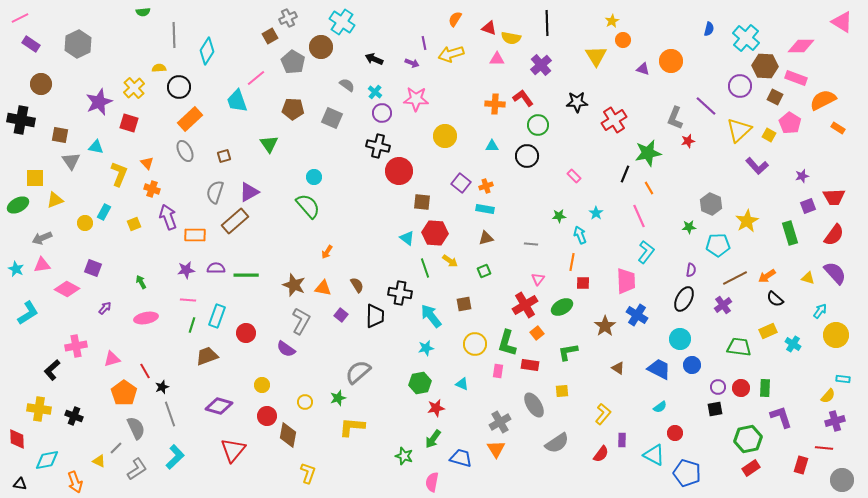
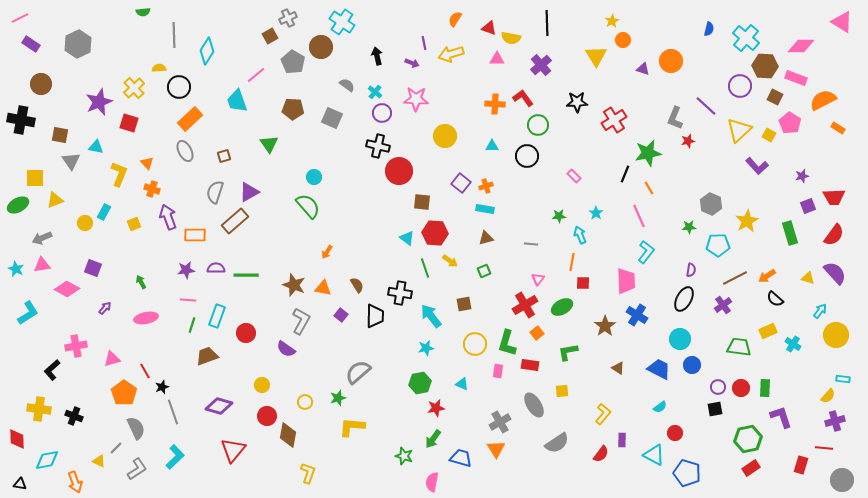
black arrow at (374, 59): moved 3 px right, 3 px up; rotated 54 degrees clockwise
pink line at (256, 78): moved 3 px up
gray line at (170, 414): moved 3 px right, 2 px up
